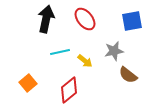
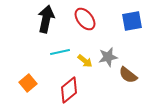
gray star: moved 6 px left, 6 px down
